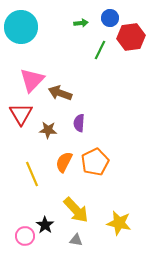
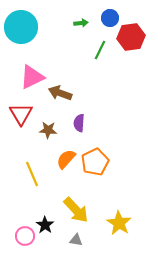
pink triangle: moved 3 px up; rotated 20 degrees clockwise
orange semicircle: moved 2 px right, 3 px up; rotated 15 degrees clockwise
yellow star: rotated 20 degrees clockwise
